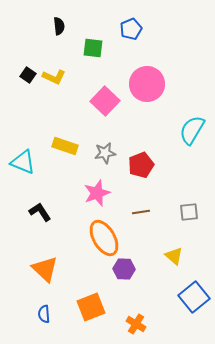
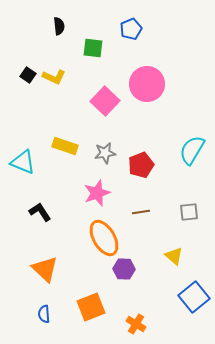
cyan semicircle: moved 20 px down
